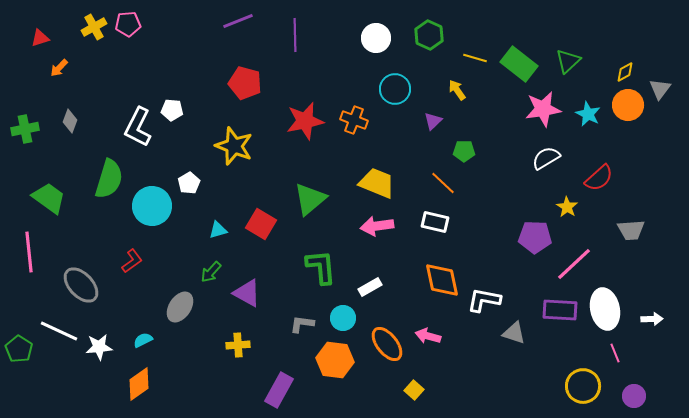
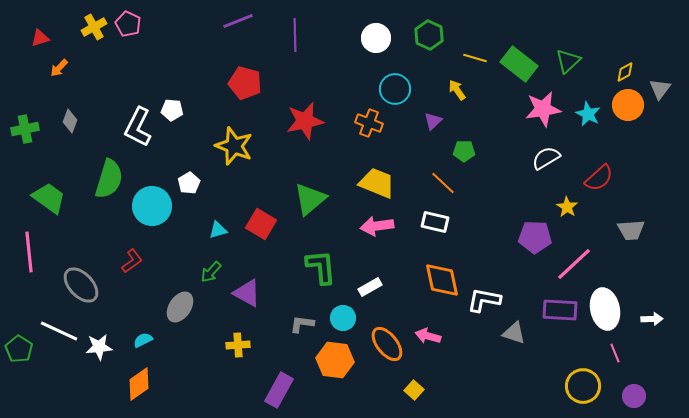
pink pentagon at (128, 24): rotated 30 degrees clockwise
orange cross at (354, 120): moved 15 px right, 3 px down
